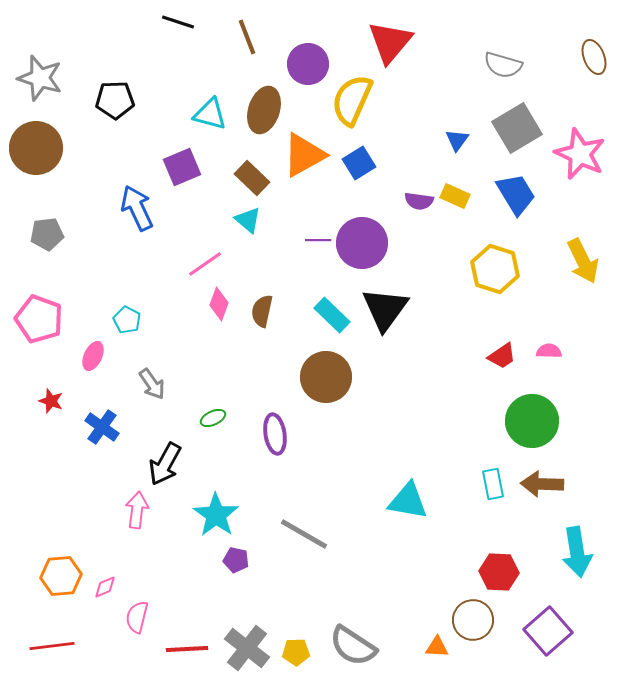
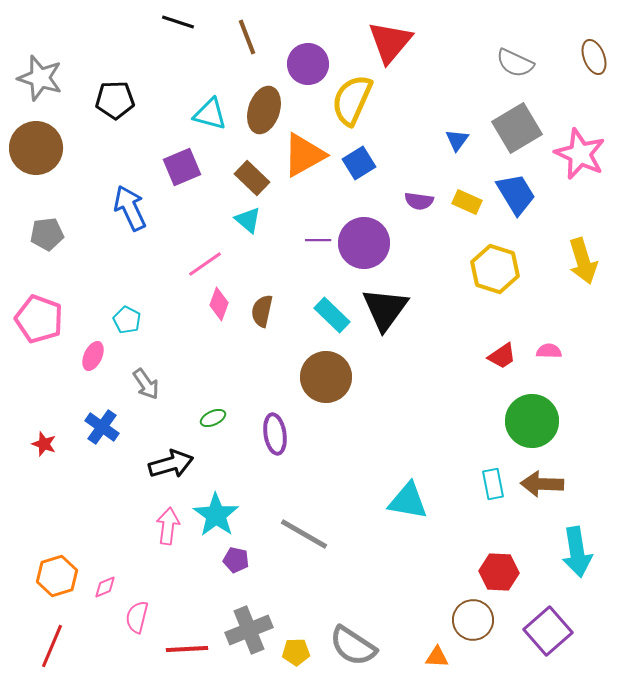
gray semicircle at (503, 65): moved 12 px right, 2 px up; rotated 9 degrees clockwise
yellow rectangle at (455, 196): moved 12 px right, 6 px down
blue arrow at (137, 208): moved 7 px left
purple circle at (362, 243): moved 2 px right
yellow arrow at (583, 261): rotated 9 degrees clockwise
gray arrow at (152, 384): moved 6 px left
red star at (51, 401): moved 7 px left, 43 px down
black arrow at (165, 464): moved 6 px right; rotated 135 degrees counterclockwise
pink arrow at (137, 510): moved 31 px right, 16 px down
orange hexagon at (61, 576): moved 4 px left; rotated 12 degrees counterclockwise
red line at (52, 646): rotated 60 degrees counterclockwise
orange triangle at (437, 647): moved 10 px down
gray cross at (247, 648): moved 2 px right, 18 px up; rotated 30 degrees clockwise
